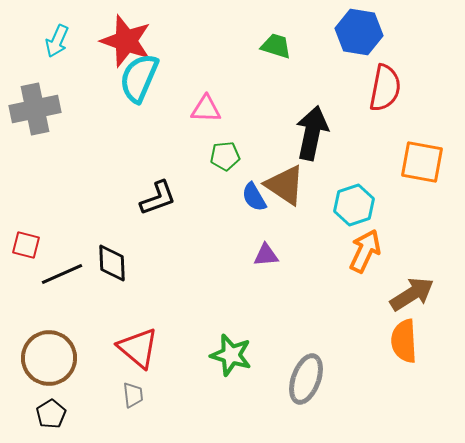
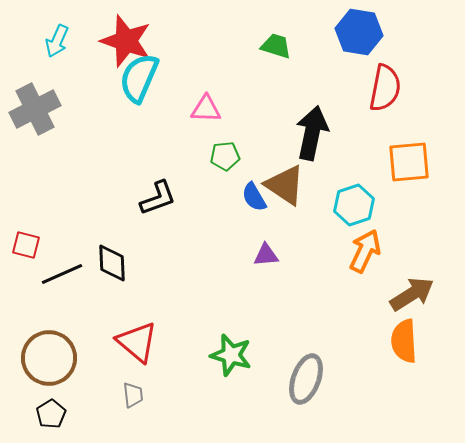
gray cross: rotated 15 degrees counterclockwise
orange square: moved 13 px left; rotated 15 degrees counterclockwise
red triangle: moved 1 px left, 6 px up
